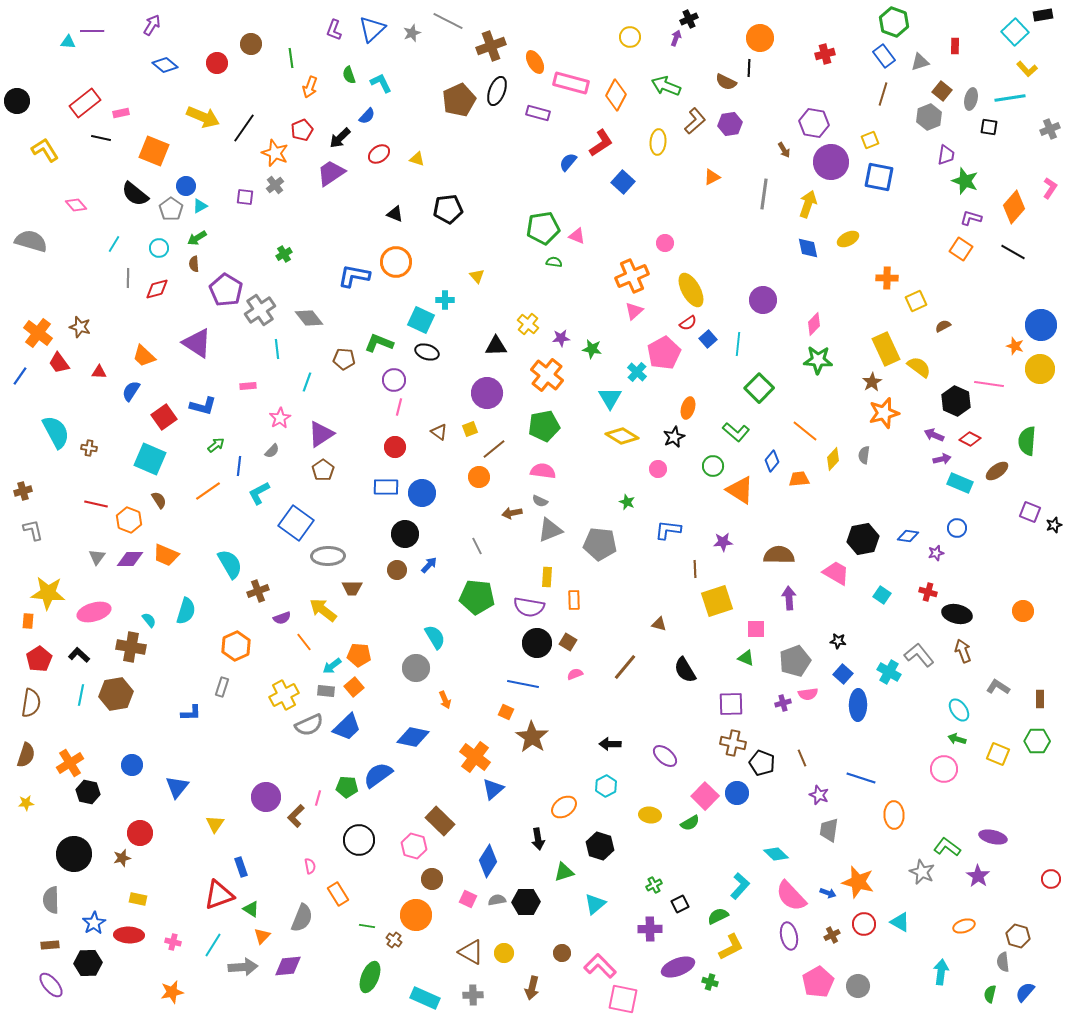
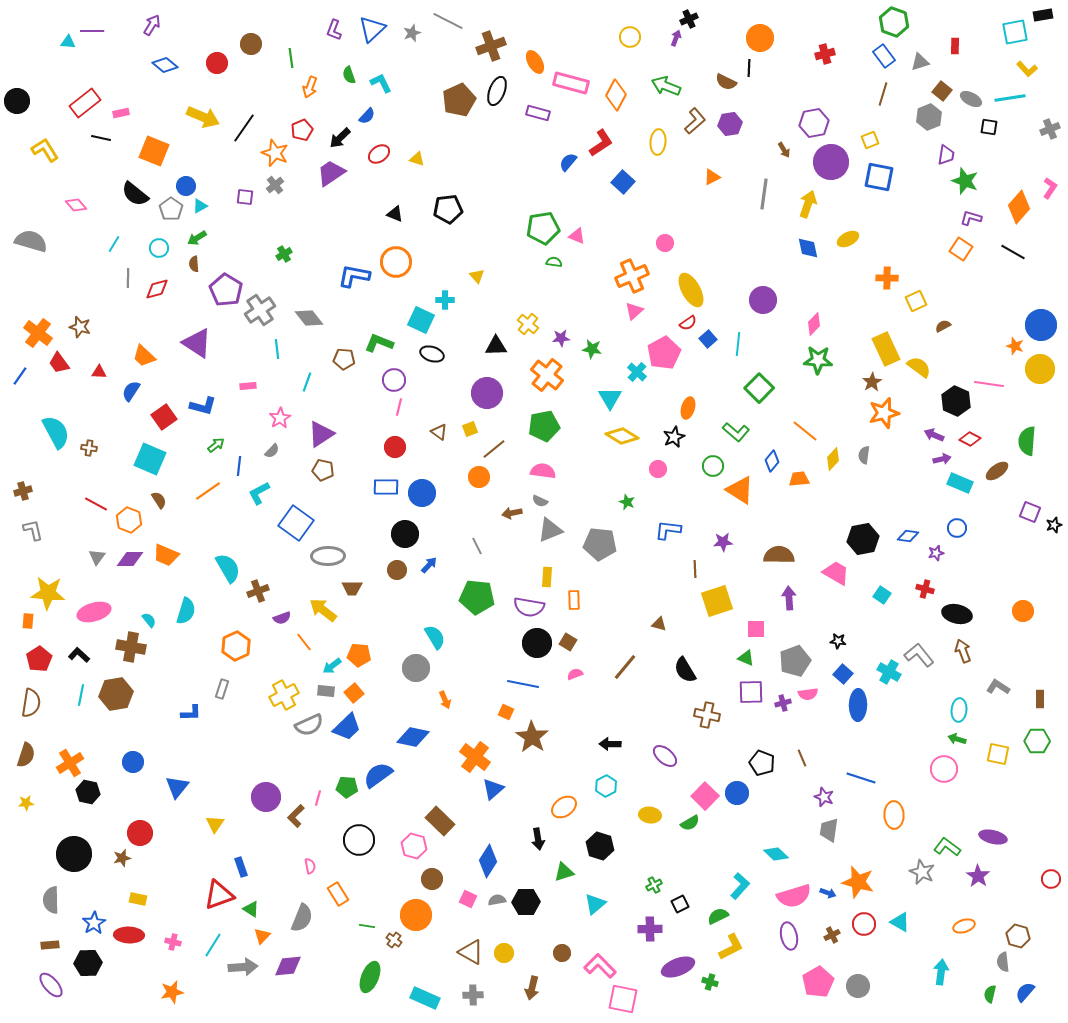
cyan square at (1015, 32): rotated 32 degrees clockwise
gray ellipse at (971, 99): rotated 75 degrees counterclockwise
purple hexagon at (814, 123): rotated 20 degrees counterclockwise
orange diamond at (1014, 207): moved 5 px right
black ellipse at (427, 352): moved 5 px right, 2 px down
brown pentagon at (323, 470): rotated 25 degrees counterclockwise
red line at (96, 504): rotated 15 degrees clockwise
cyan semicircle at (230, 564): moved 2 px left, 4 px down
red cross at (928, 592): moved 3 px left, 3 px up
gray rectangle at (222, 687): moved 2 px down
orange square at (354, 687): moved 6 px down
purple square at (731, 704): moved 20 px right, 12 px up
cyan ellipse at (959, 710): rotated 40 degrees clockwise
brown cross at (733, 743): moved 26 px left, 28 px up
yellow square at (998, 754): rotated 10 degrees counterclockwise
blue circle at (132, 765): moved 1 px right, 3 px up
purple star at (819, 795): moved 5 px right, 2 px down
pink semicircle at (791, 896): moved 3 px right; rotated 64 degrees counterclockwise
